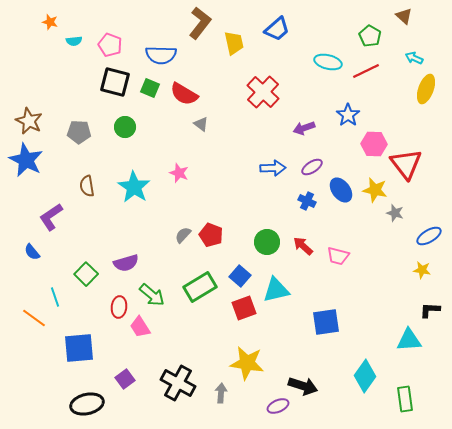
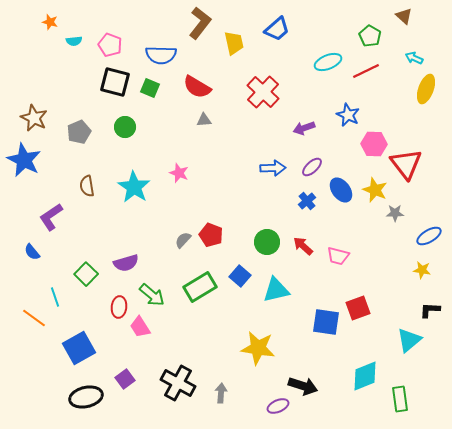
cyan ellipse at (328, 62): rotated 36 degrees counterclockwise
red semicircle at (184, 94): moved 13 px right, 7 px up
blue star at (348, 115): rotated 10 degrees counterclockwise
brown star at (29, 121): moved 5 px right, 3 px up
gray triangle at (201, 124): moved 3 px right, 4 px up; rotated 42 degrees counterclockwise
gray pentagon at (79, 132): rotated 25 degrees counterclockwise
blue star at (26, 160): moved 2 px left
purple ellipse at (312, 167): rotated 10 degrees counterclockwise
yellow star at (375, 190): rotated 10 degrees clockwise
blue cross at (307, 201): rotated 24 degrees clockwise
gray star at (395, 213): rotated 18 degrees counterclockwise
gray semicircle at (183, 235): moved 5 px down
red square at (244, 308): moved 114 px right
blue square at (326, 322): rotated 16 degrees clockwise
cyan triangle at (409, 340): rotated 36 degrees counterclockwise
blue square at (79, 348): rotated 24 degrees counterclockwise
yellow star at (247, 363): moved 11 px right, 15 px up
cyan diamond at (365, 376): rotated 32 degrees clockwise
green rectangle at (405, 399): moved 5 px left
black ellipse at (87, 404): moved 1 px left, 7 px up
